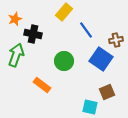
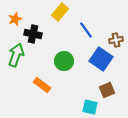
yellow rectangle: moved 4 px left
brown square: moved 2 px up
